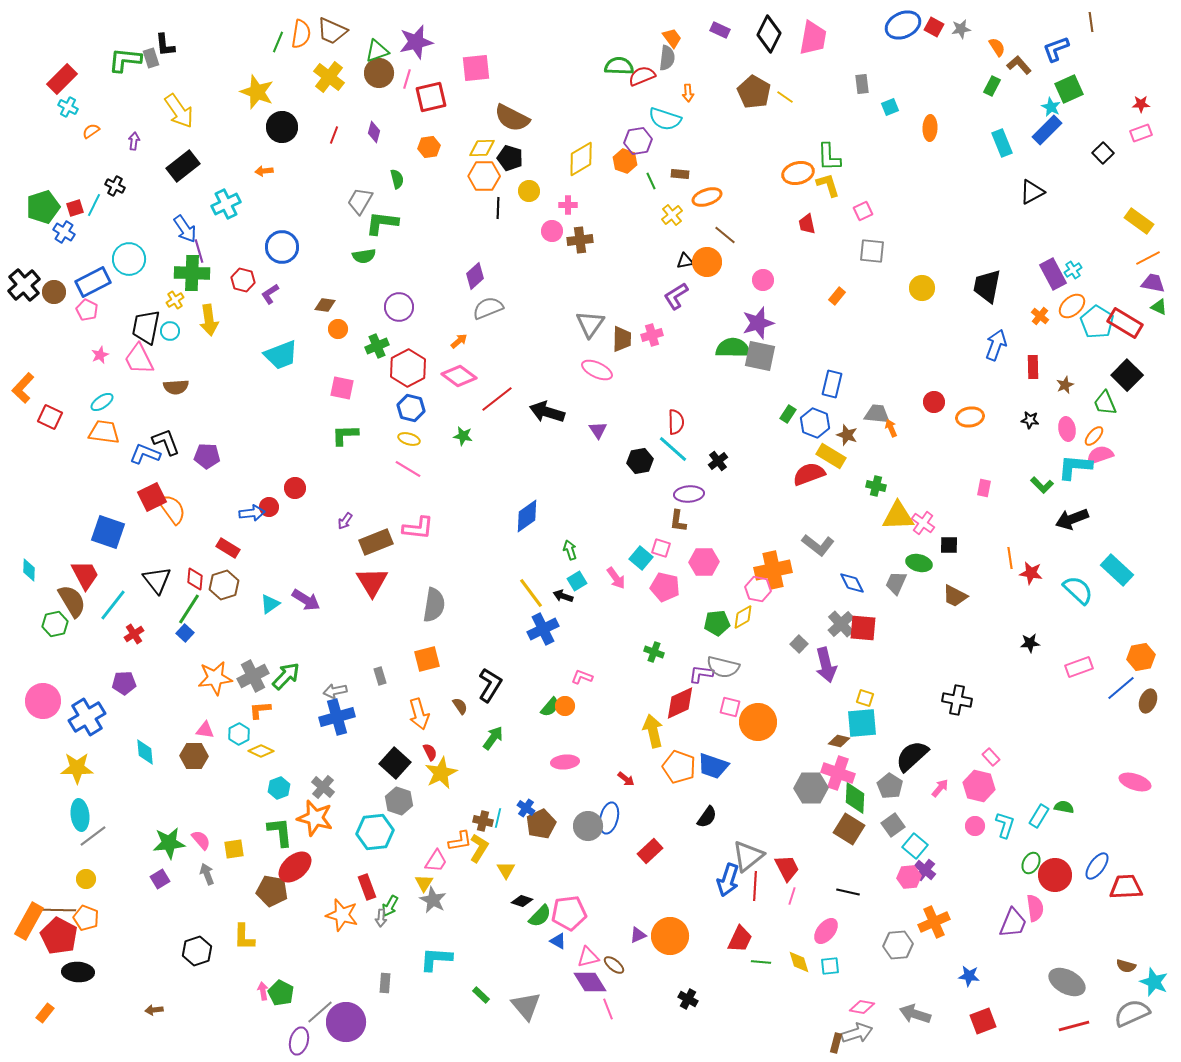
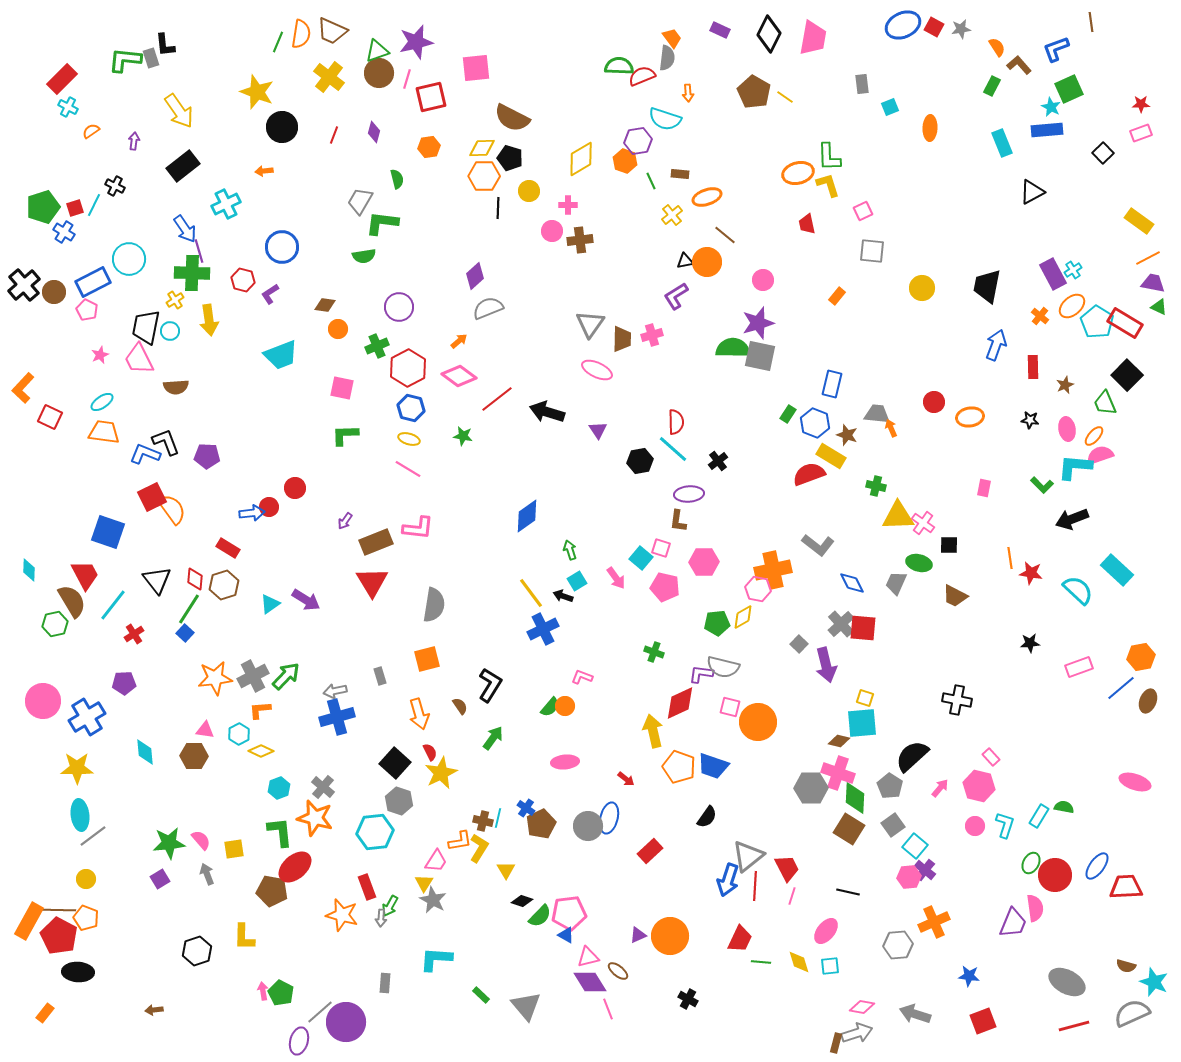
blue rectangle at (1047, 130): rotated 40 degrees clockwise
blue triangle at (558, 941): moved 8 px right, 6 px up
brown ellipse at (614, 965): moved 4 px right, 6 px down
